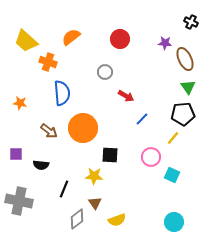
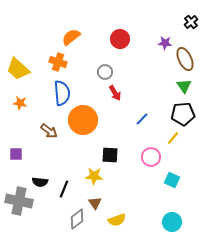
black cross: rotated 24 degrees clockwise
yellow trapezoid: moved 8 px left, 28 px down
orange cross: moved 10 px right
green triangle: moved 4 px left, 1 px up
red arrow: moved 11 px left, 3 px up; rotated 28 degrees clockwise
orange circle: moved 8 px up
black semicircle: moved 1 px left, 17 px down
cyan square: moved 5 px down
cyan circle: moved 2 px left
